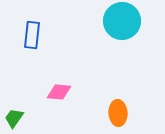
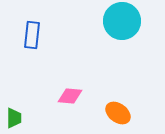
pink diamond: moved 11 px right, 4 px down
orange ellipse: rotated 50 degrees counterclockwise
green trapezoid: rotated 145 degrees clockwise
